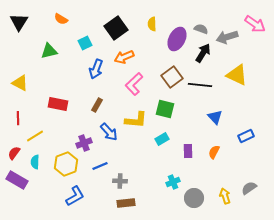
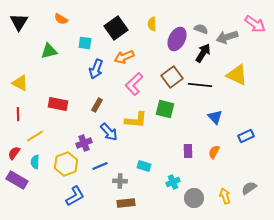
cyan square at (85, 43): rotated 32 degrees clockwise
red line at (18, 118): moved 4 px up
cyan rectangle at (162, 139): moved 18 px left, 27 px down; rotated 48 degrees clockwise
